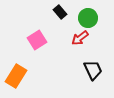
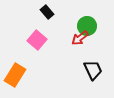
black rectangle: moved 13 px left
green circle: moved 1 px left, 8 px down
pink square: rotated 18 degrees counterclockwise
orange rectangle: moved 1 px left, 1 px up
